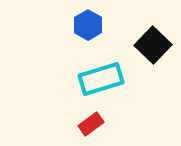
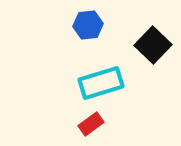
blue hexagon: rotated 24 degrees clockwise
cyan rectangle: moved 4 px down
